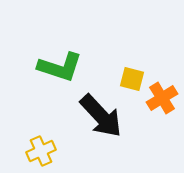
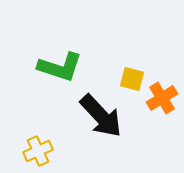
yellow cross: moved 3 px left
